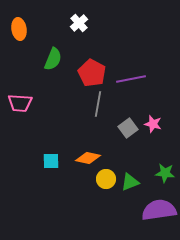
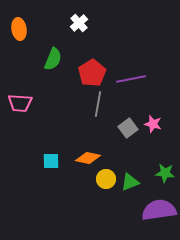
red pentagon: rotated 12 degrees clockwise
